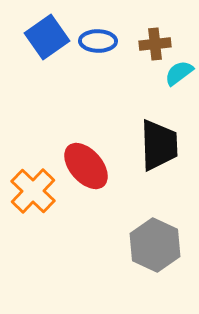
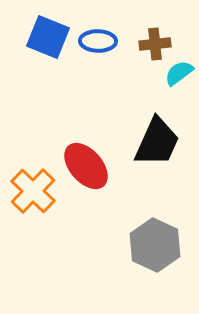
blue square: moved 1 px right; rotated 33 degrees counterclockwise
black trapezoid: moved 2 px left, 3 px up; rotated 26 degrees clockwise
